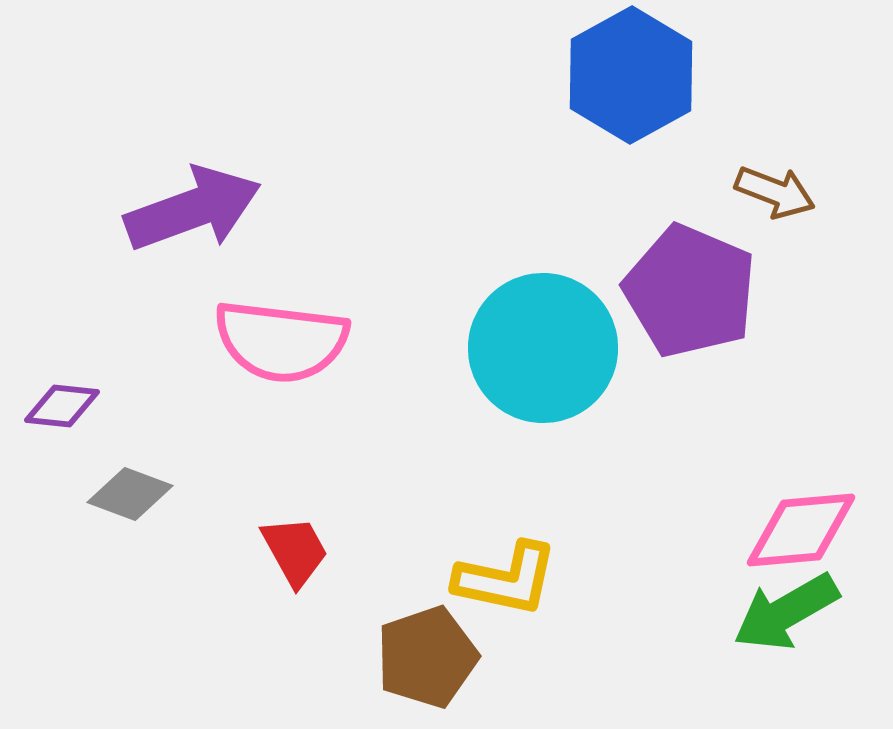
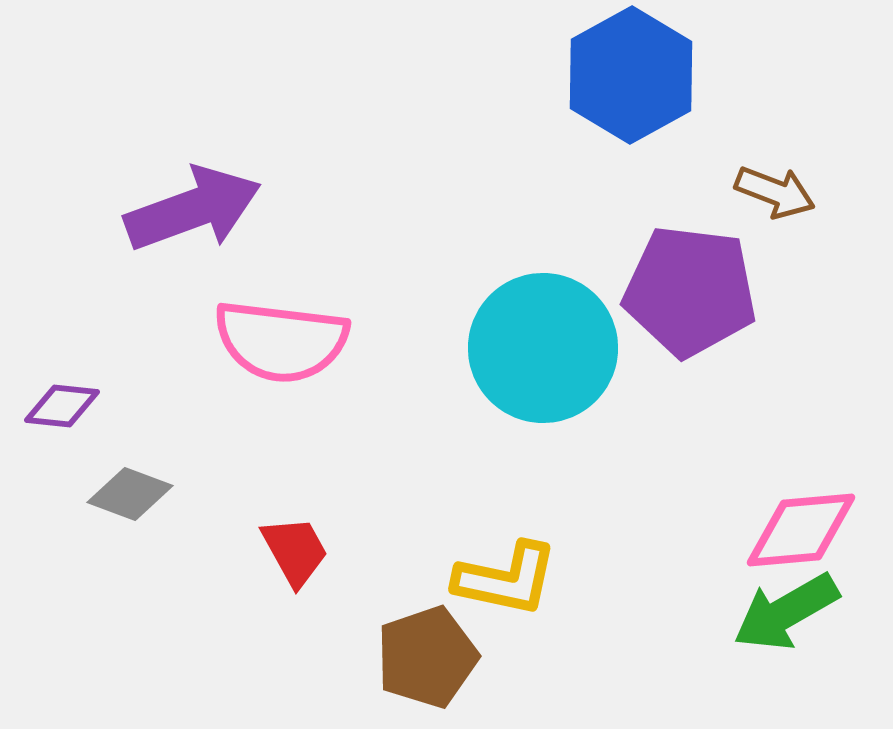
purple pentagon: rotated 16 degrees counterclockwise
